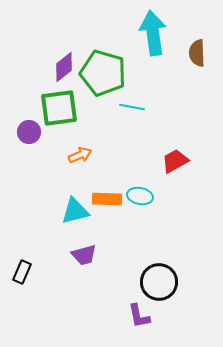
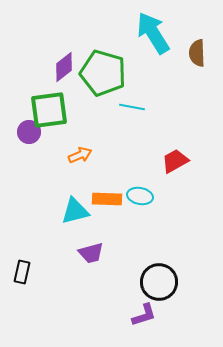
cyan arrow: rotated 24 degrees counterclockwise
green square: moved 10 px left, 2 px down
purple trapezoid: moved 7 px right, 2 px up
black rectangle: rotated 10 degrees counterclockwise
purple L-shape: moved 5 px right, 1 px up; rotated 96 degrees counterclockwise
